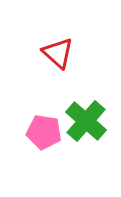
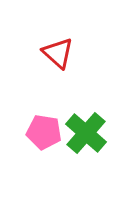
green cross: moved 12 px down
